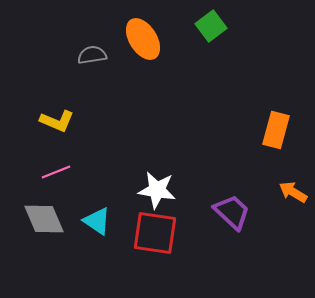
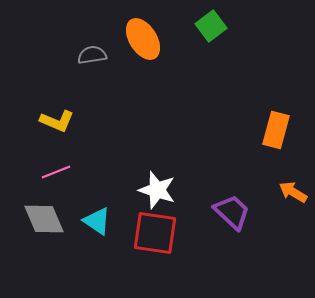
white star: rotated 9 degrees clockwise
